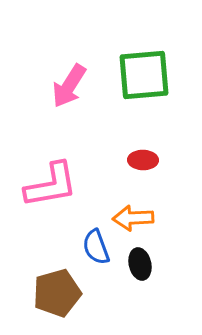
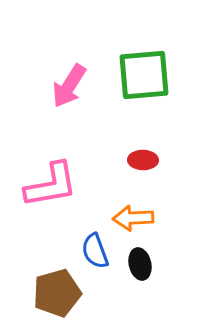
blue semicircle: moved 1 px left, 4 px down
